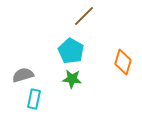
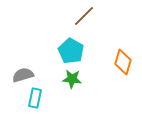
cyan rectangle: moved 1 px right, 1 px up
